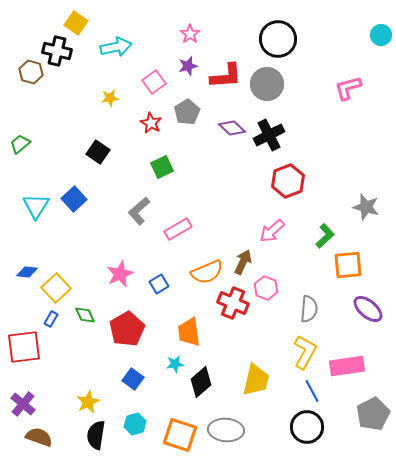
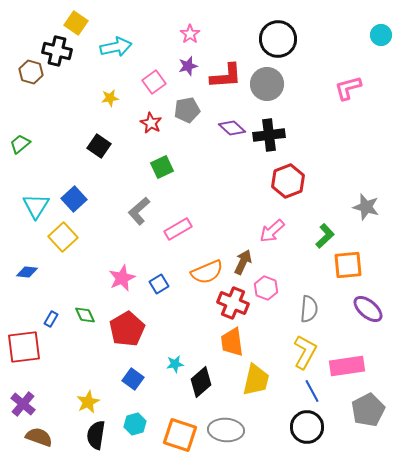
gray pentagon at (187, 112): moved 2 px up; rotated 20 degrees clockwise
black cross at (269, 135): rotated 20 degrees clockwise
black square at (98, 152): moved 1 px right, 6 px up
pink star at (120, 274): moved 2 px right, 4 px down
yellow square at (56, 288): moved 7 px right, 51 px up
orange trapezoid at (189, 332): moved 43 px right, 10 px down
gray pentagon at (373, 414): moved 5 px left, 4 px up
